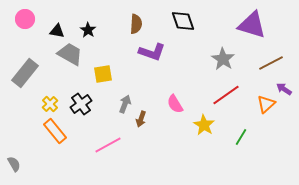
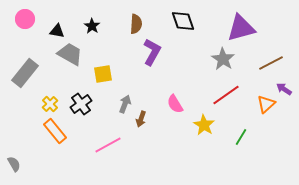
purple triangle: moved 11 px left, 3 px down; rotated 32 degrees counterclockwise
black star: moved 4 px right, 4 px up
purple L-shape: rotated 80 degrees counterclockwise
